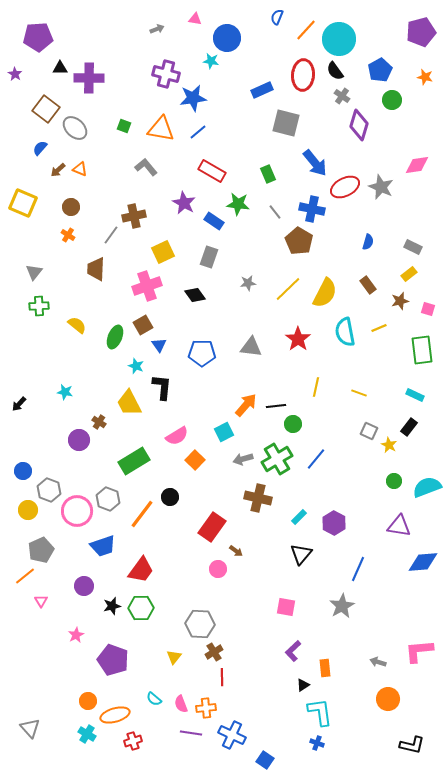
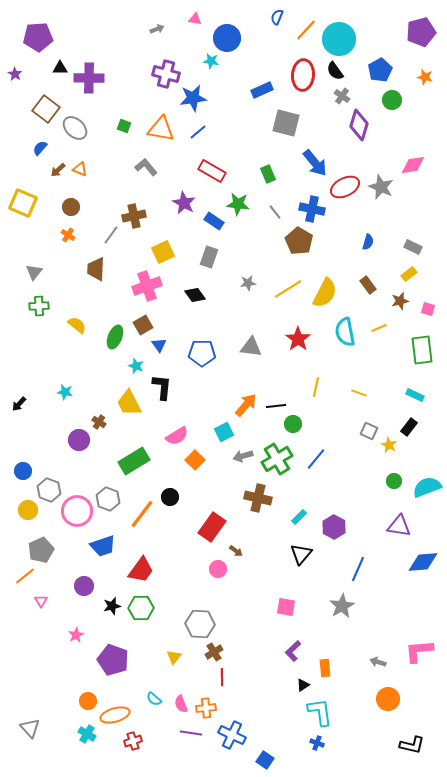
pink diamond at (417, 165): moved 4 px left
yellow line at (288, 289): rotated 12 degrees clockwise
gray arrow at (243, 459): moved 3 px up
purple hexagon at (334, 523): moved 4 px down
